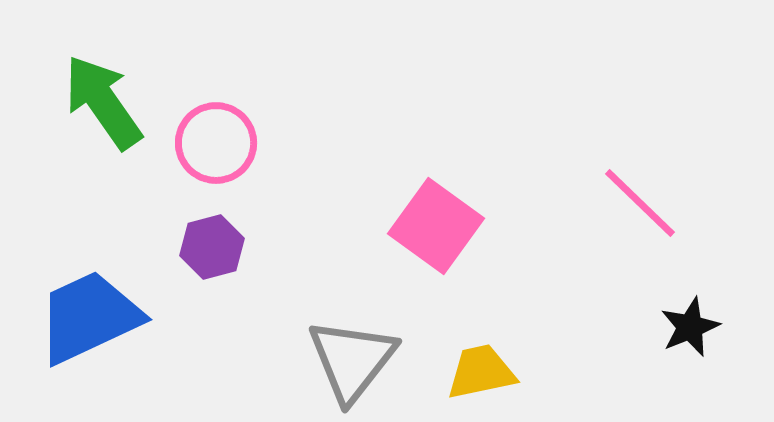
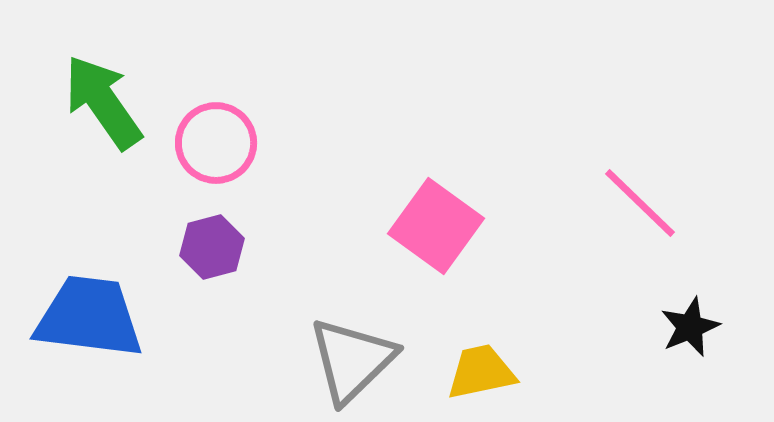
blue trapezoid: rotated 32 degrees clockwise
gray triangle: rotated 8 degrees clockwise
